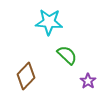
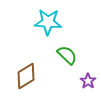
cyan star: moved 1 px left
brown diamond: rotated 16 degrees clockwise
